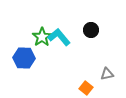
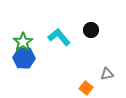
green star: moved 19 px left, 5 px down
